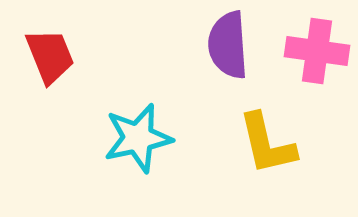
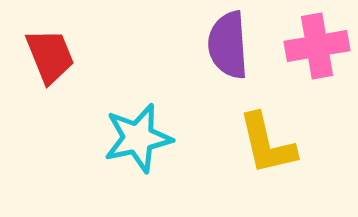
pink cross: moved 5 px up; rotated 18 degrees counterclockwise
